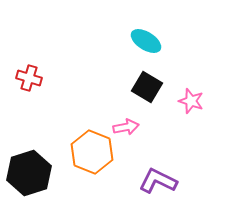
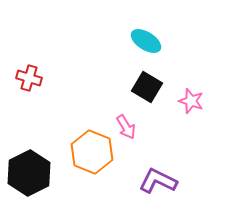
pink arrow: rotated 70 degrees clockwise
black hexagon: rotated 9 degrees counterclockwise
